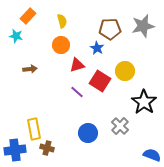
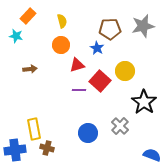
red square: rotated 10 degrees clockwise
purple line: moved 2 px right, 2 px up; rotated 40 degrees counterclockwise
